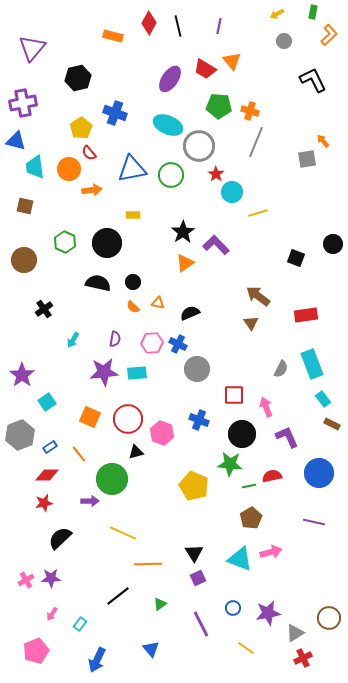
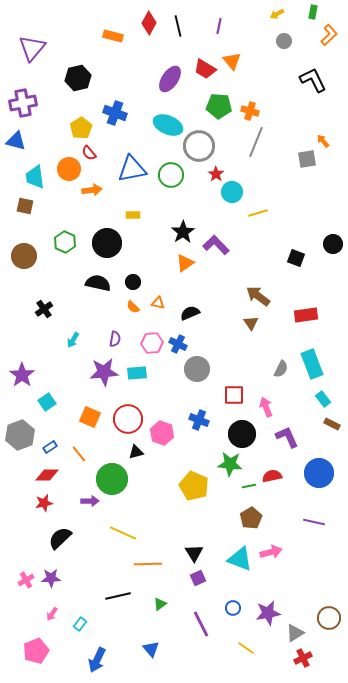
cyan trapezoid at (35, 167): moved 10 px down
brown circle at (24, 260): moved 4 px up
black line at (118, 596): rotated 25 degrees clockwise
